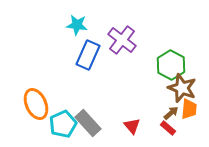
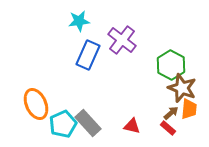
cyan star: moved 2 px right, 4 px up; rotated 15 degrees counterclockwise
red triangle: rotated 36 degrees counterclockwise
